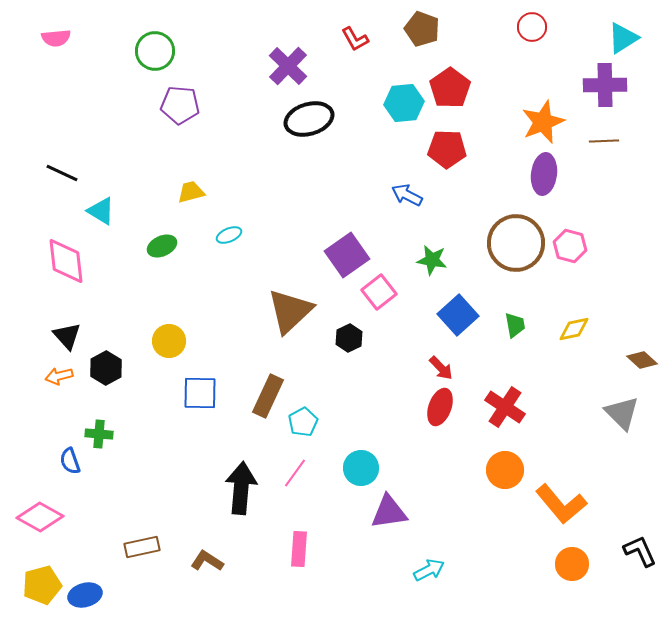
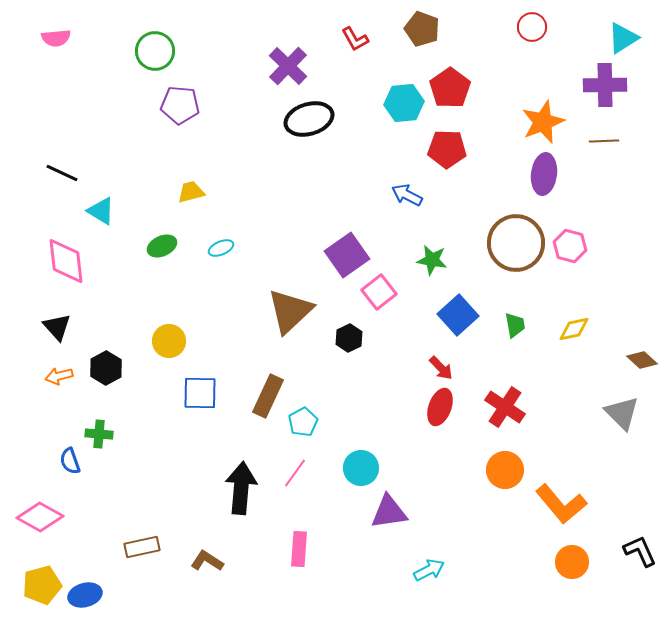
cyan ellipse at (229, 235): moved 8 px left, 13 px down
black triangle at (67, 336): moved 10 px left, 9 px up
orange circle at (572, 564): moved 2 px up
